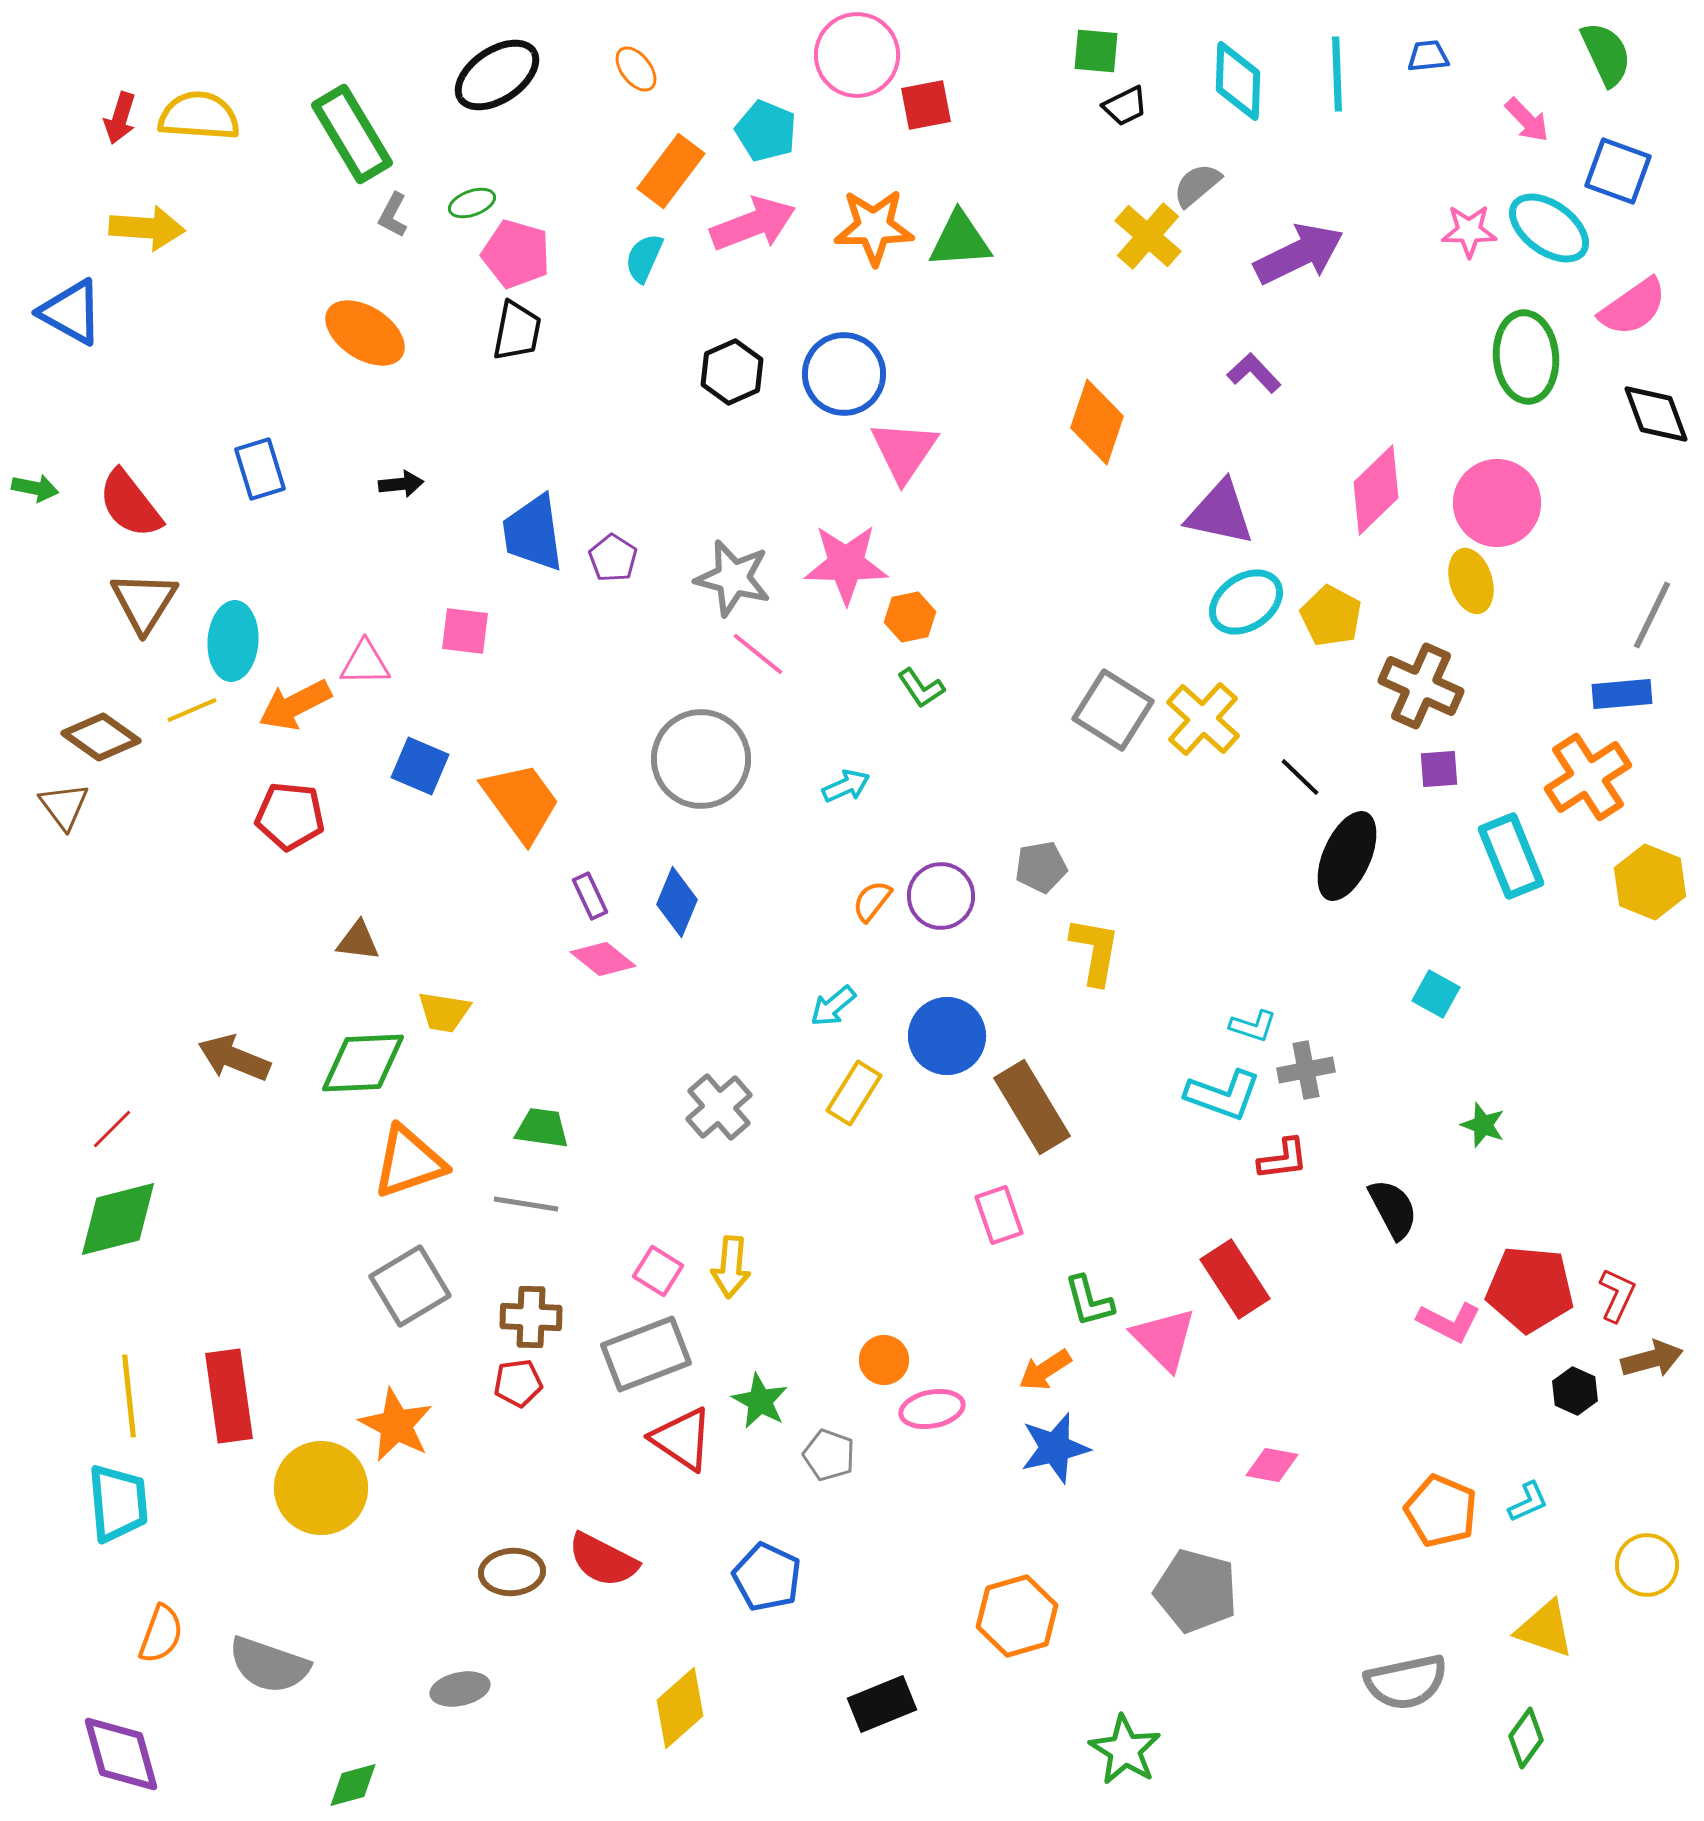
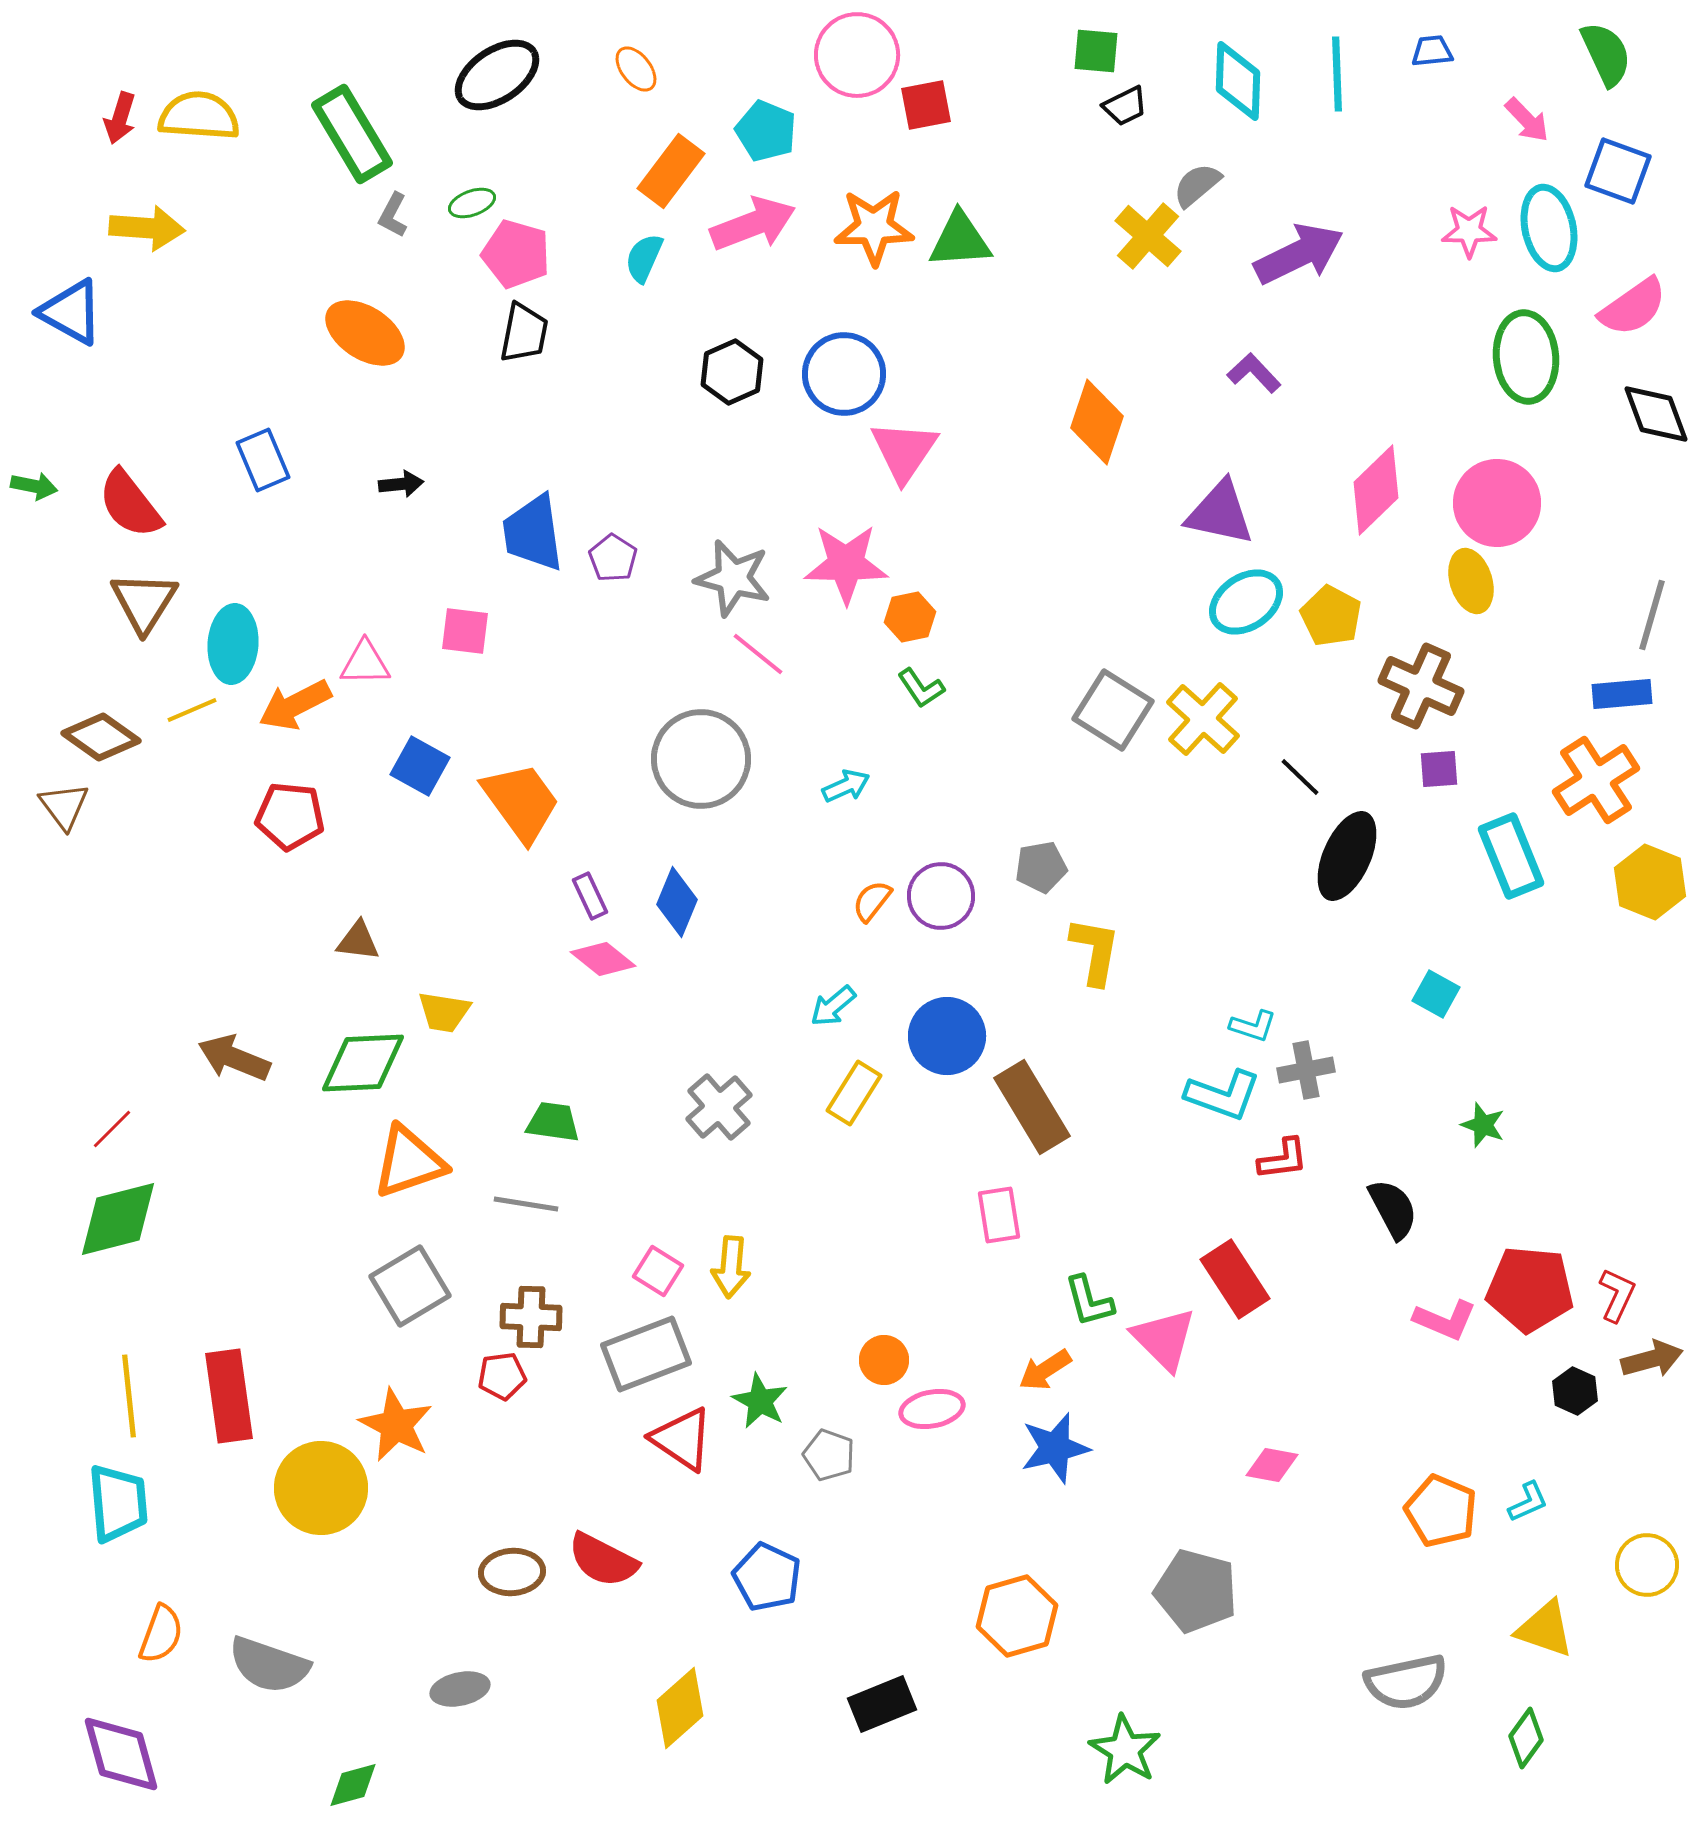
blue trapezoid at (1428, 56): moved 4 px right, 5 px up
cyan ellipse at (1549, 228): rotated 42 degrees clockwise
black trapezoid at (517, 331): moved 7 px right, 2 px down
blue rectangle at (260, 469): moved 3 px right, 9 px up; rotated 6 degrees counterclockwise
green arrow at (35, 488): moved 1 px left, 2 px up
gray line at (1652, 615): rotated 10 degrees counterclockwise
cyan ellipse at (233, 641): moved 3 px down
blue square at (420, 766): rotated 6 degrees clockwise
orange cross at (1588, 777): moved 8 px right, 3 px down
green trapezoid at (542, 1128): moved 11 px right, 6 px up
pink rectangle at (999, 1215): rotated 10 degrees clockwise
pink L-shape at (1449, 1322): moved 4 px left, 2 px up; rotated 4 degrees counterclockwise
red pentagon at (518, 1383): moved 16 px left, 7 px up
